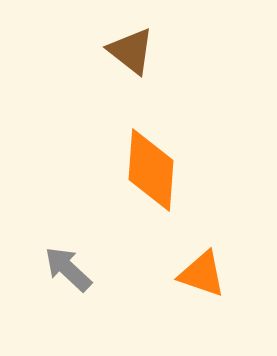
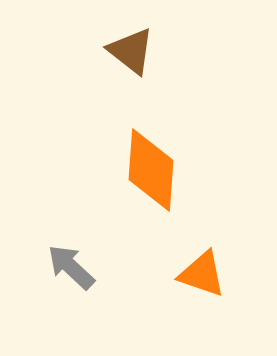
gray arrow: moved 3 px right, 2 px up
